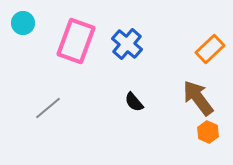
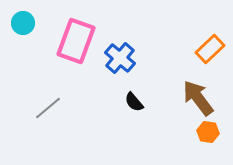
blue cross: moved 7 px left, 14 px down
orange hexagon: rotated 15 degrees counterclockwise
